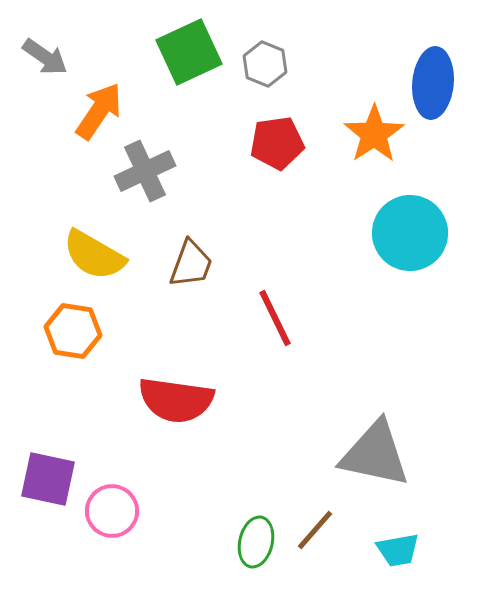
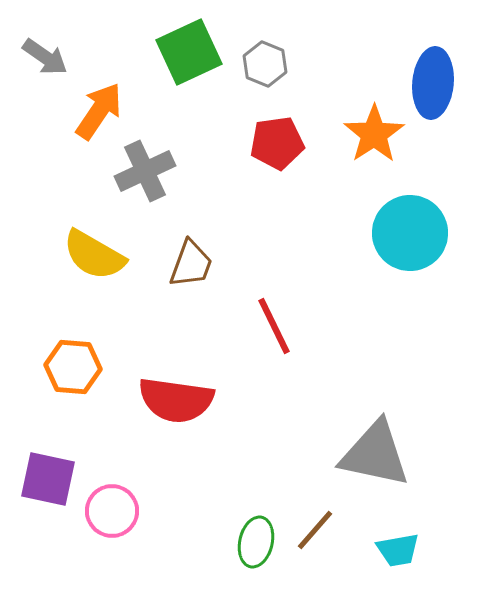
red line: moved 1 px left, 8 px down
orange hexagon: moved 36 px down; rotated 4 degrees counterclockwise
